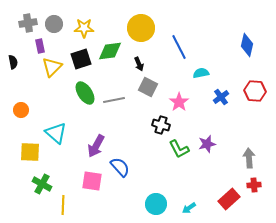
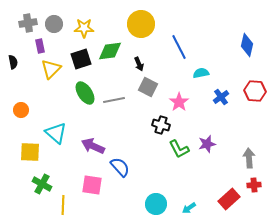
yellow circle: moved 4 px up
yellow triangle: moved 1 px left, 2 px down
purple arrow: moved 3 px left; rotated 85 degrees clockwise
pink square: moved 4 px down
